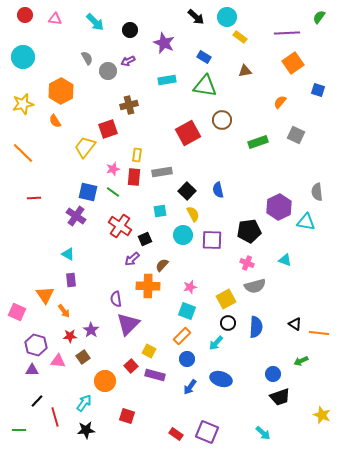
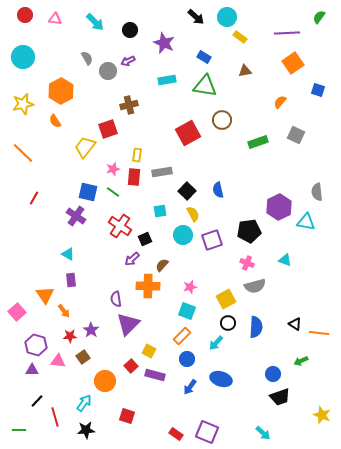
red line at (34, 198): rotated 56 degrees counterclockwise
purple square at (212, 240): rotated 20 degrees counterclockwise
pink square at (17, 312): rotated 24 degrees clockwise
